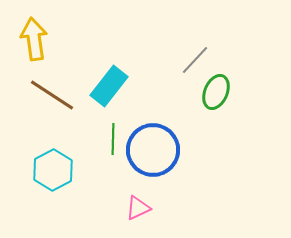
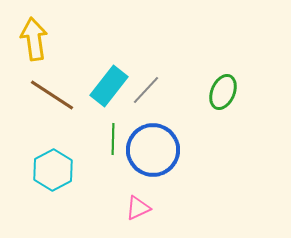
gray line: moved 49 px left, 30 px down
green ellipse: moved 7 px right
